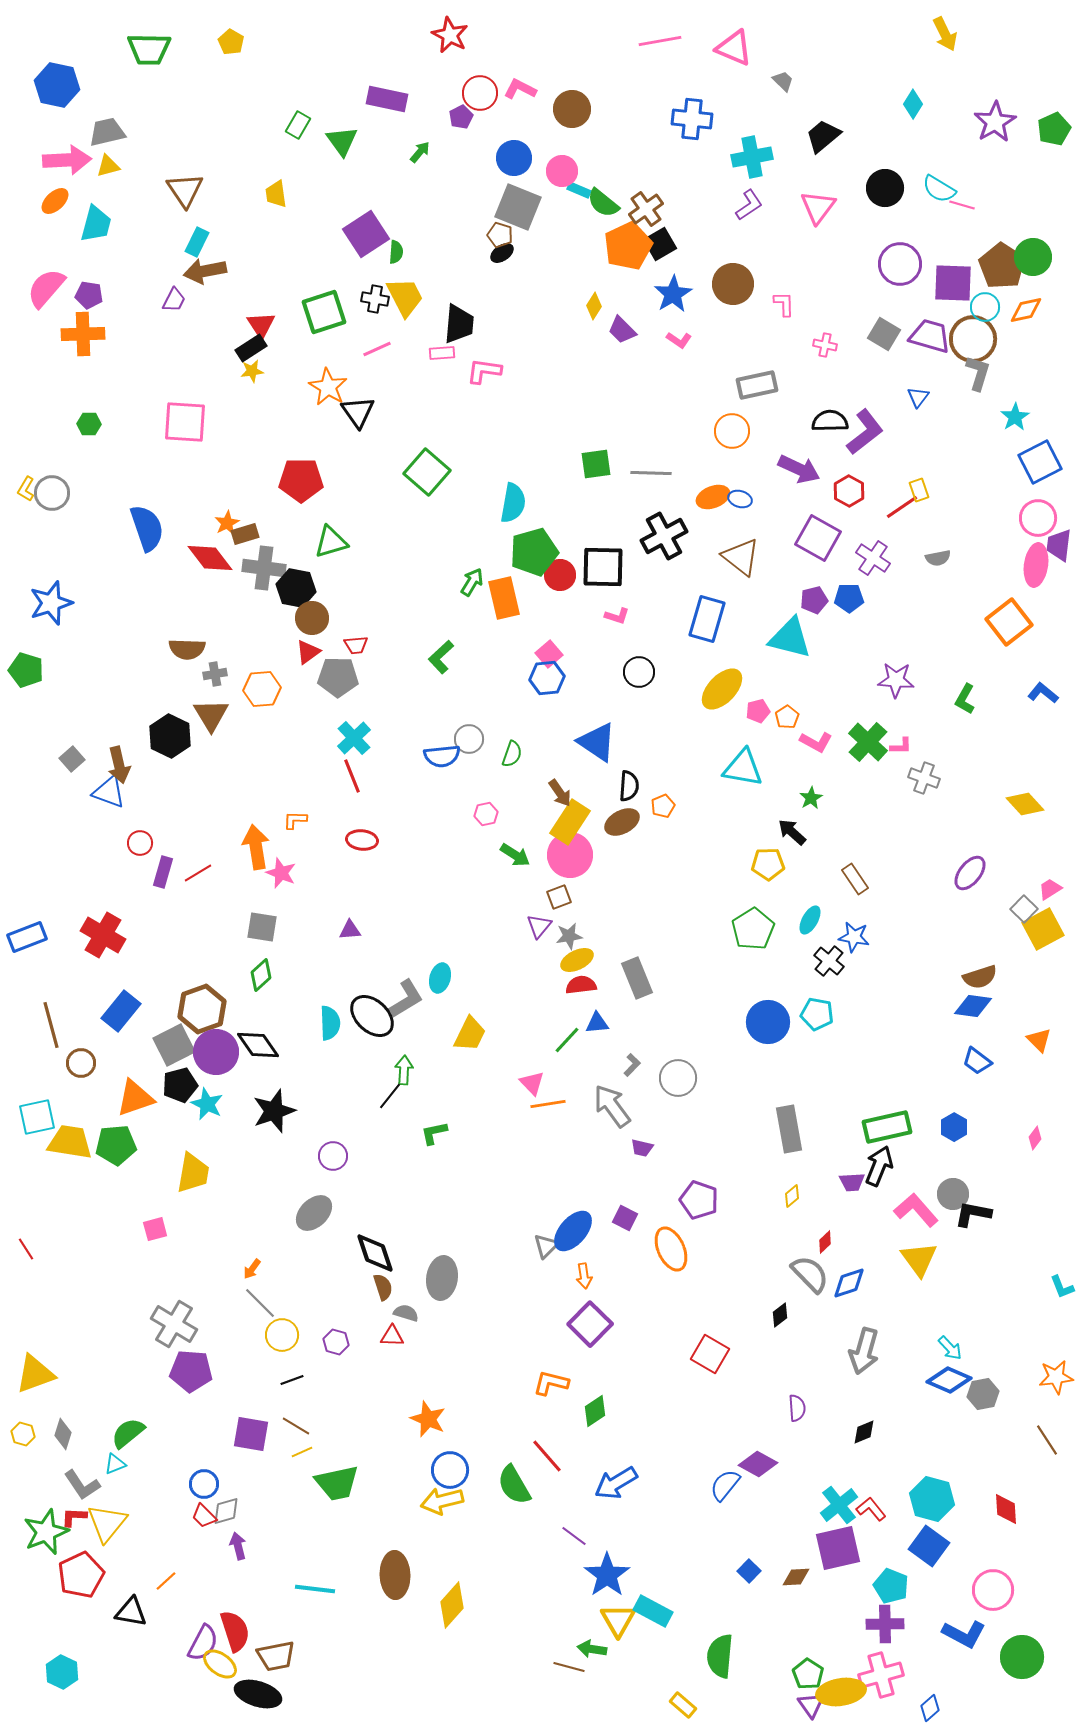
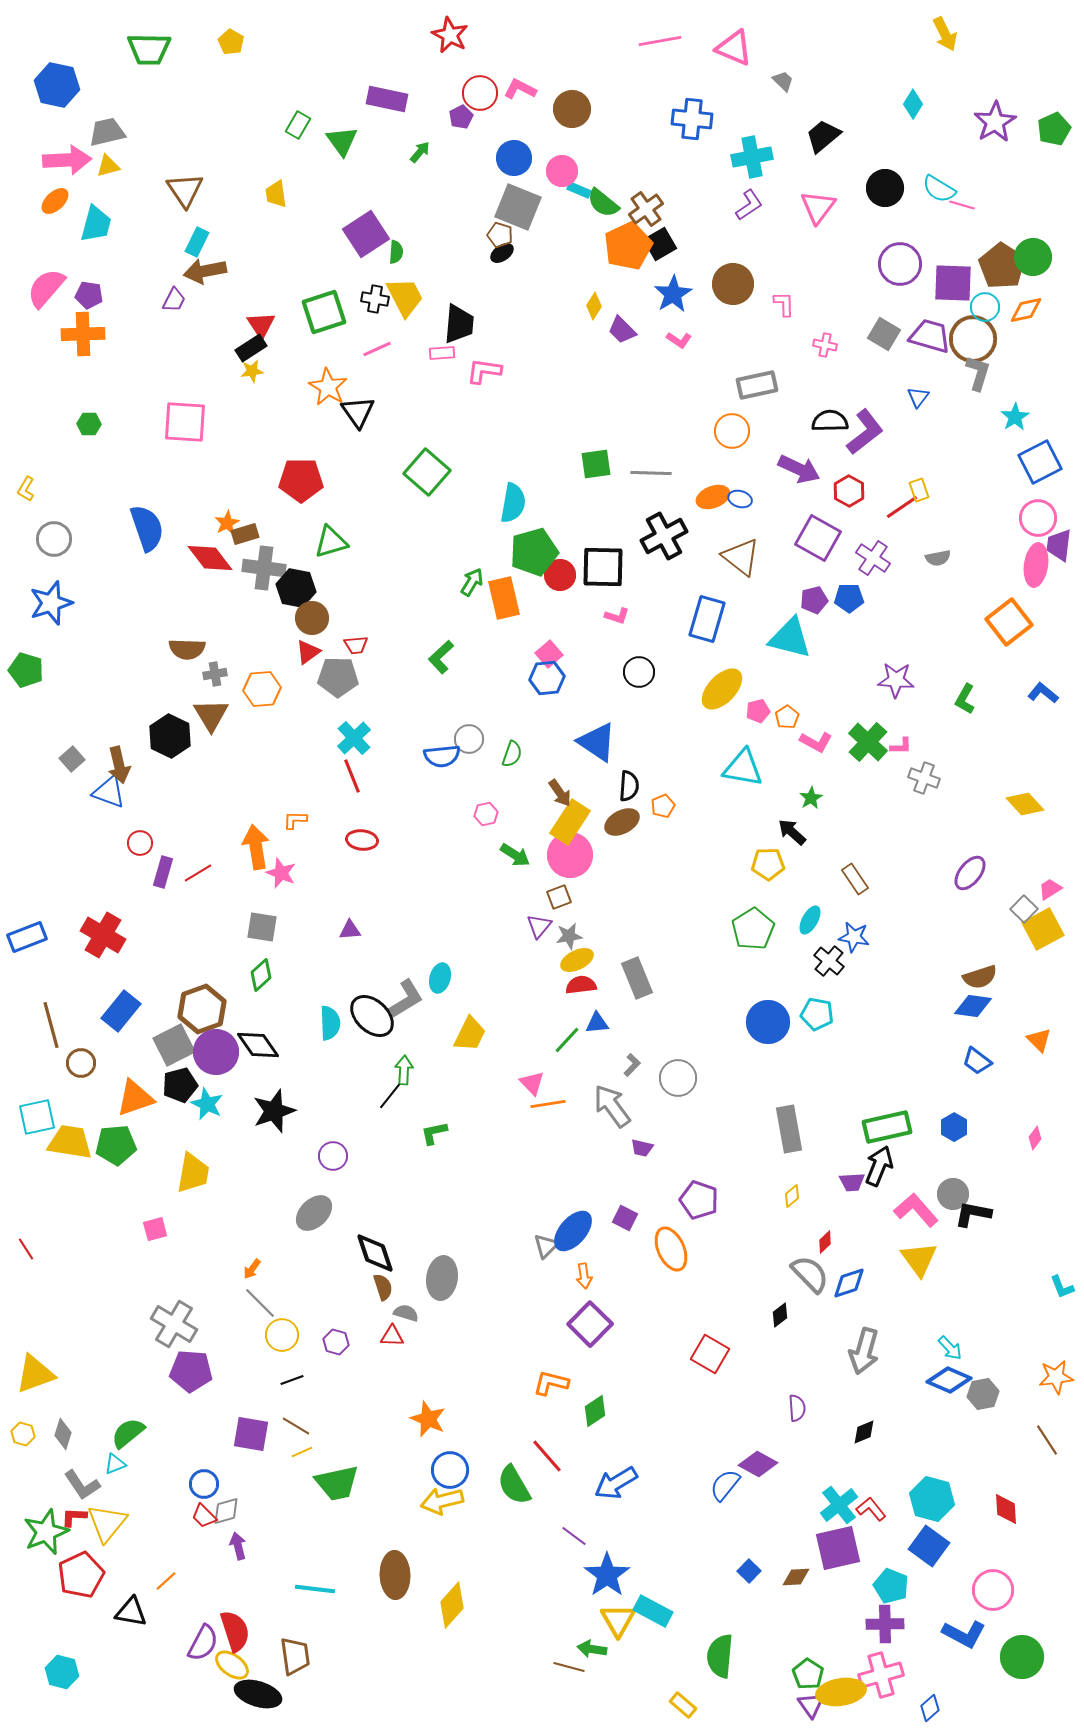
gray circle at (52, 493): moved 2 px right, 46 px down
brown trapezoid at (276, 1656): moved 19 px right; rotated 87 degrees counterclockwise
yellow ellipse at (220, 1664): moved 12 px right, 1 px down
cyan hexagon at (62, 1672): rotated 12 degrees counterclockwise
